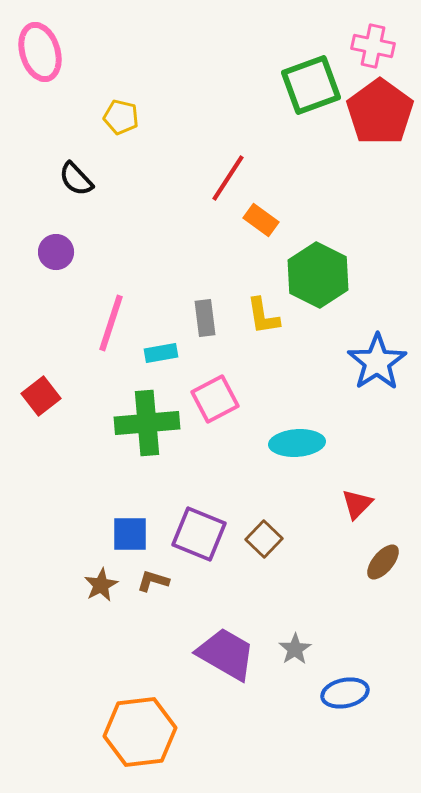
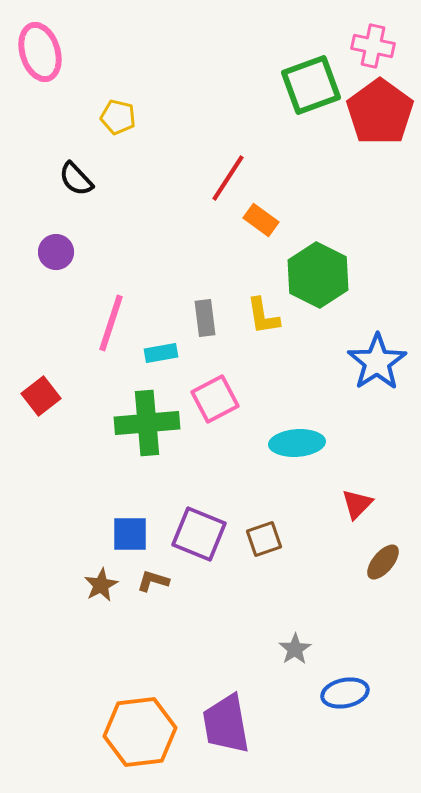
yellow pentagon: moved 3 px left
brown square: rotated 27 degrees clockwise
purple trapezoid: moved 70 px down; rotated 130 degrees counterclockwise
